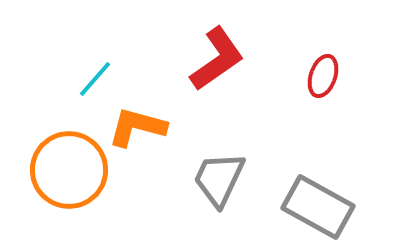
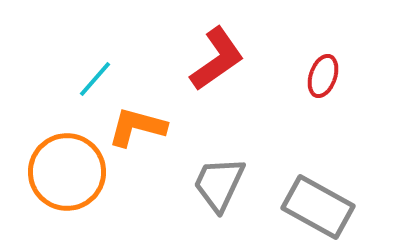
orange circle: moved 2 px left, 2 px down
gray trapezoid: moved 5 px down
